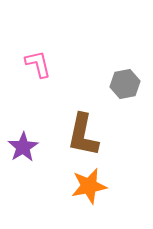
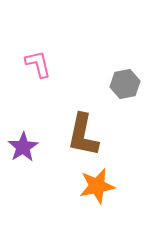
orange star: moved 8 px right
